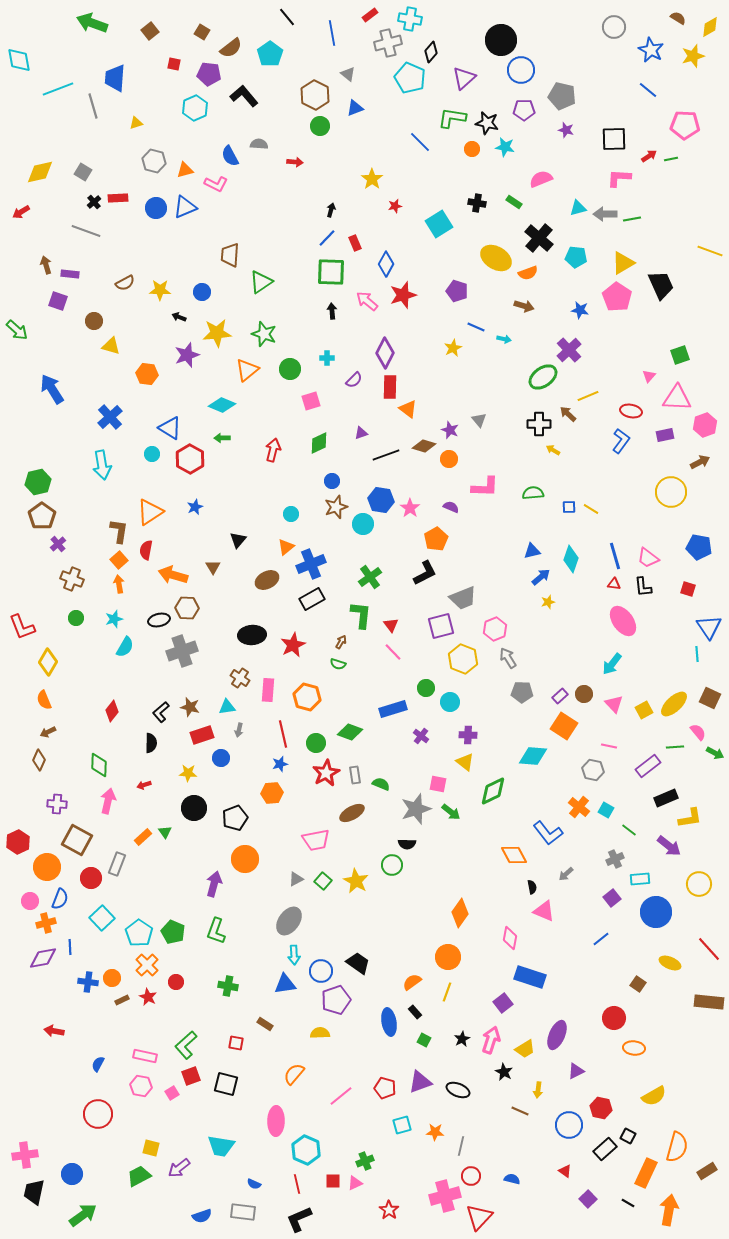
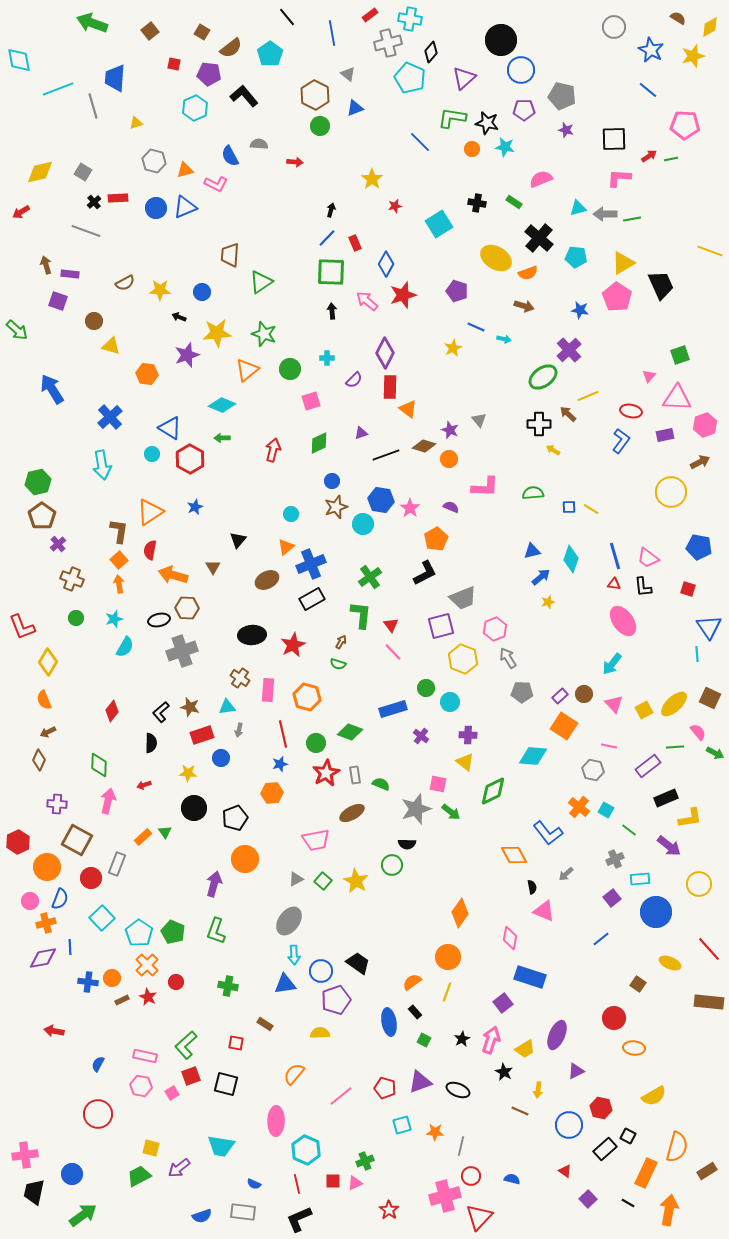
red semicircle at (146, 550): moved 4 px right
